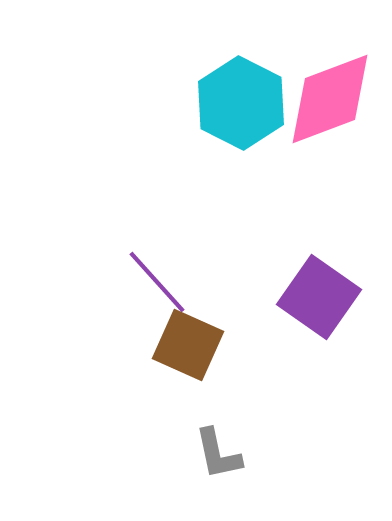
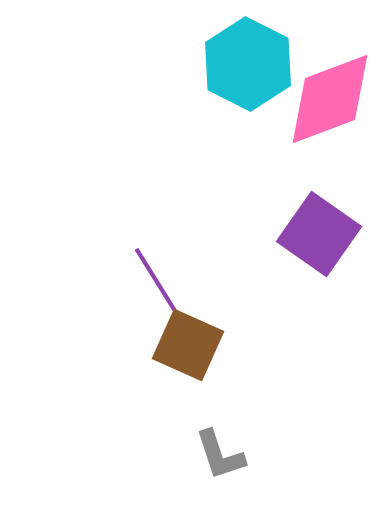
cyan hexagon: moved 7 px right, 39 px up
purple line: rotated 10 degrees clockwise
purple square: moved 63 px up
gray L-shape: moved 2 px right, 1 px down; rotated 6 degrees counterclockwise
